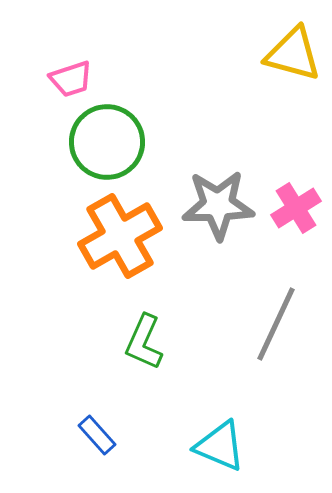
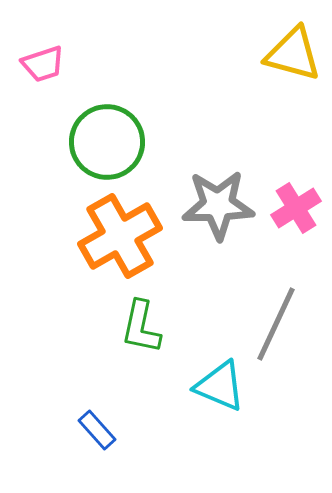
pink trapezoid: moved 28 px left, 15 px up
green L-shape: moved 3 px left, 15 px up; rotated 12 degrees counterclockwise
blue rectangle: moved 5 px up
cyan triangle: moved 60 px up
